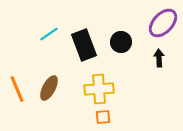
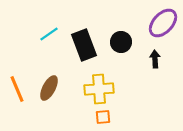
black arrow: moved 4 px left, 1 px down
